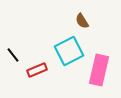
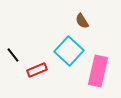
cyan square: rotated 20 degrees counterclockwise
pink rectangle: moved 1 px left, 1 px down
